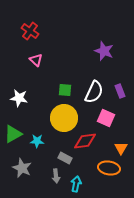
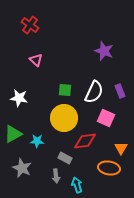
red cross: moved 6 px up
cyan arrow: moved 1 px right, 1 px down; rotated 28 degrees counterclockwise
